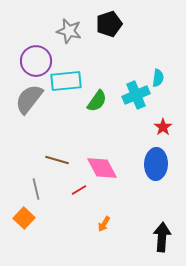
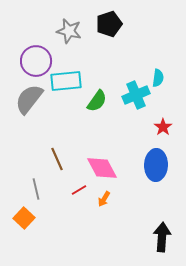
brown line: moved 1 px up; rotated 50 degrees clockwise
blue ellipse: moved 1 px down
orange arrow: moved 25 px up
